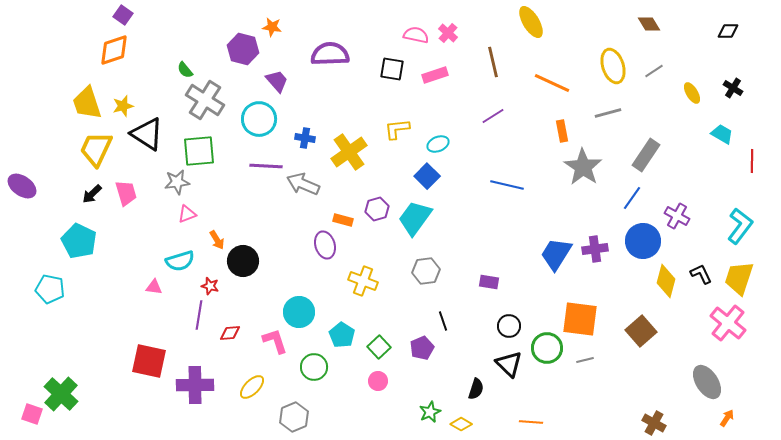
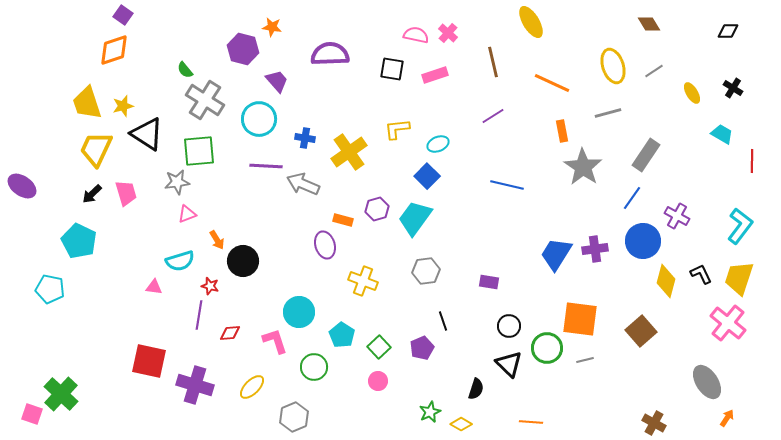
purple cross at (195, 385): rotated 18 degrees clockwise
